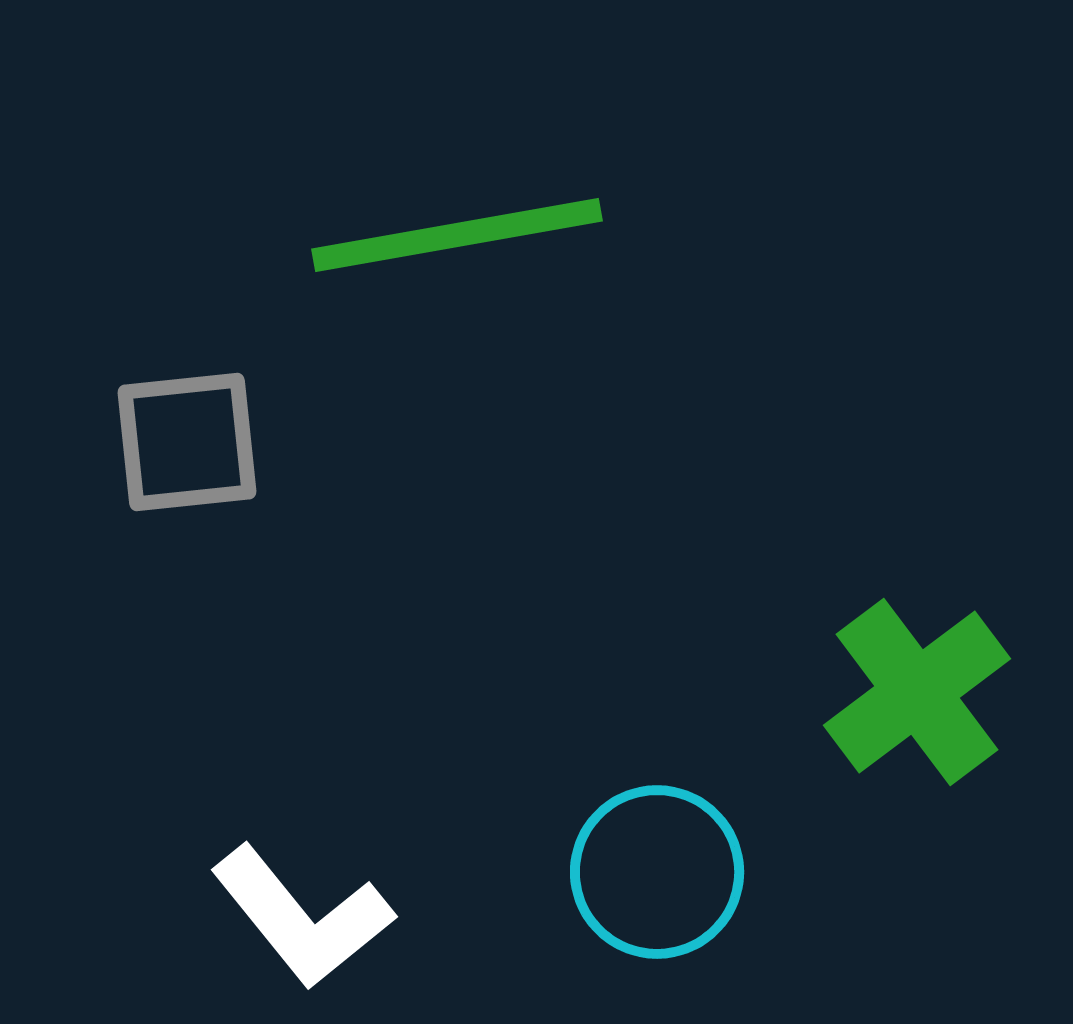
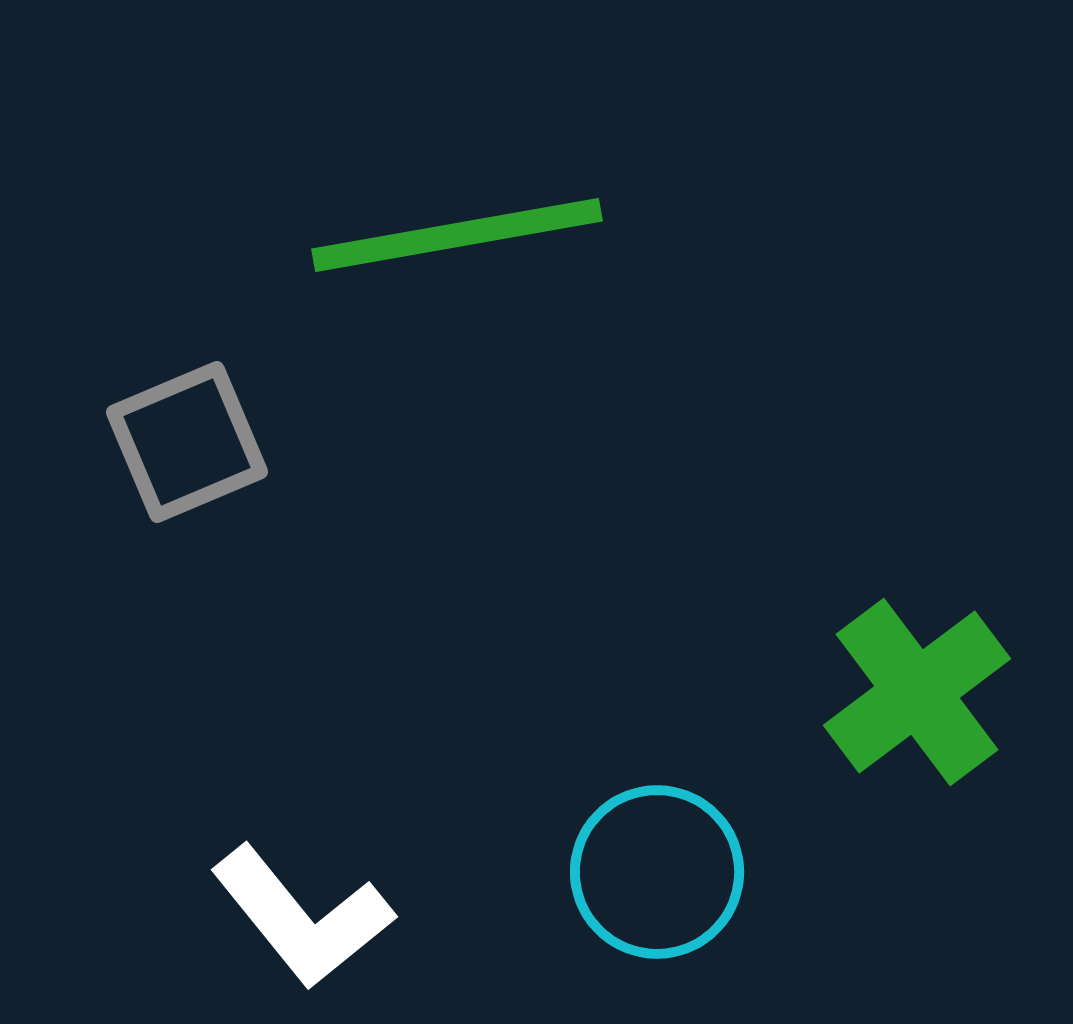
gray square: rotated 17 degrees counterclockwise
